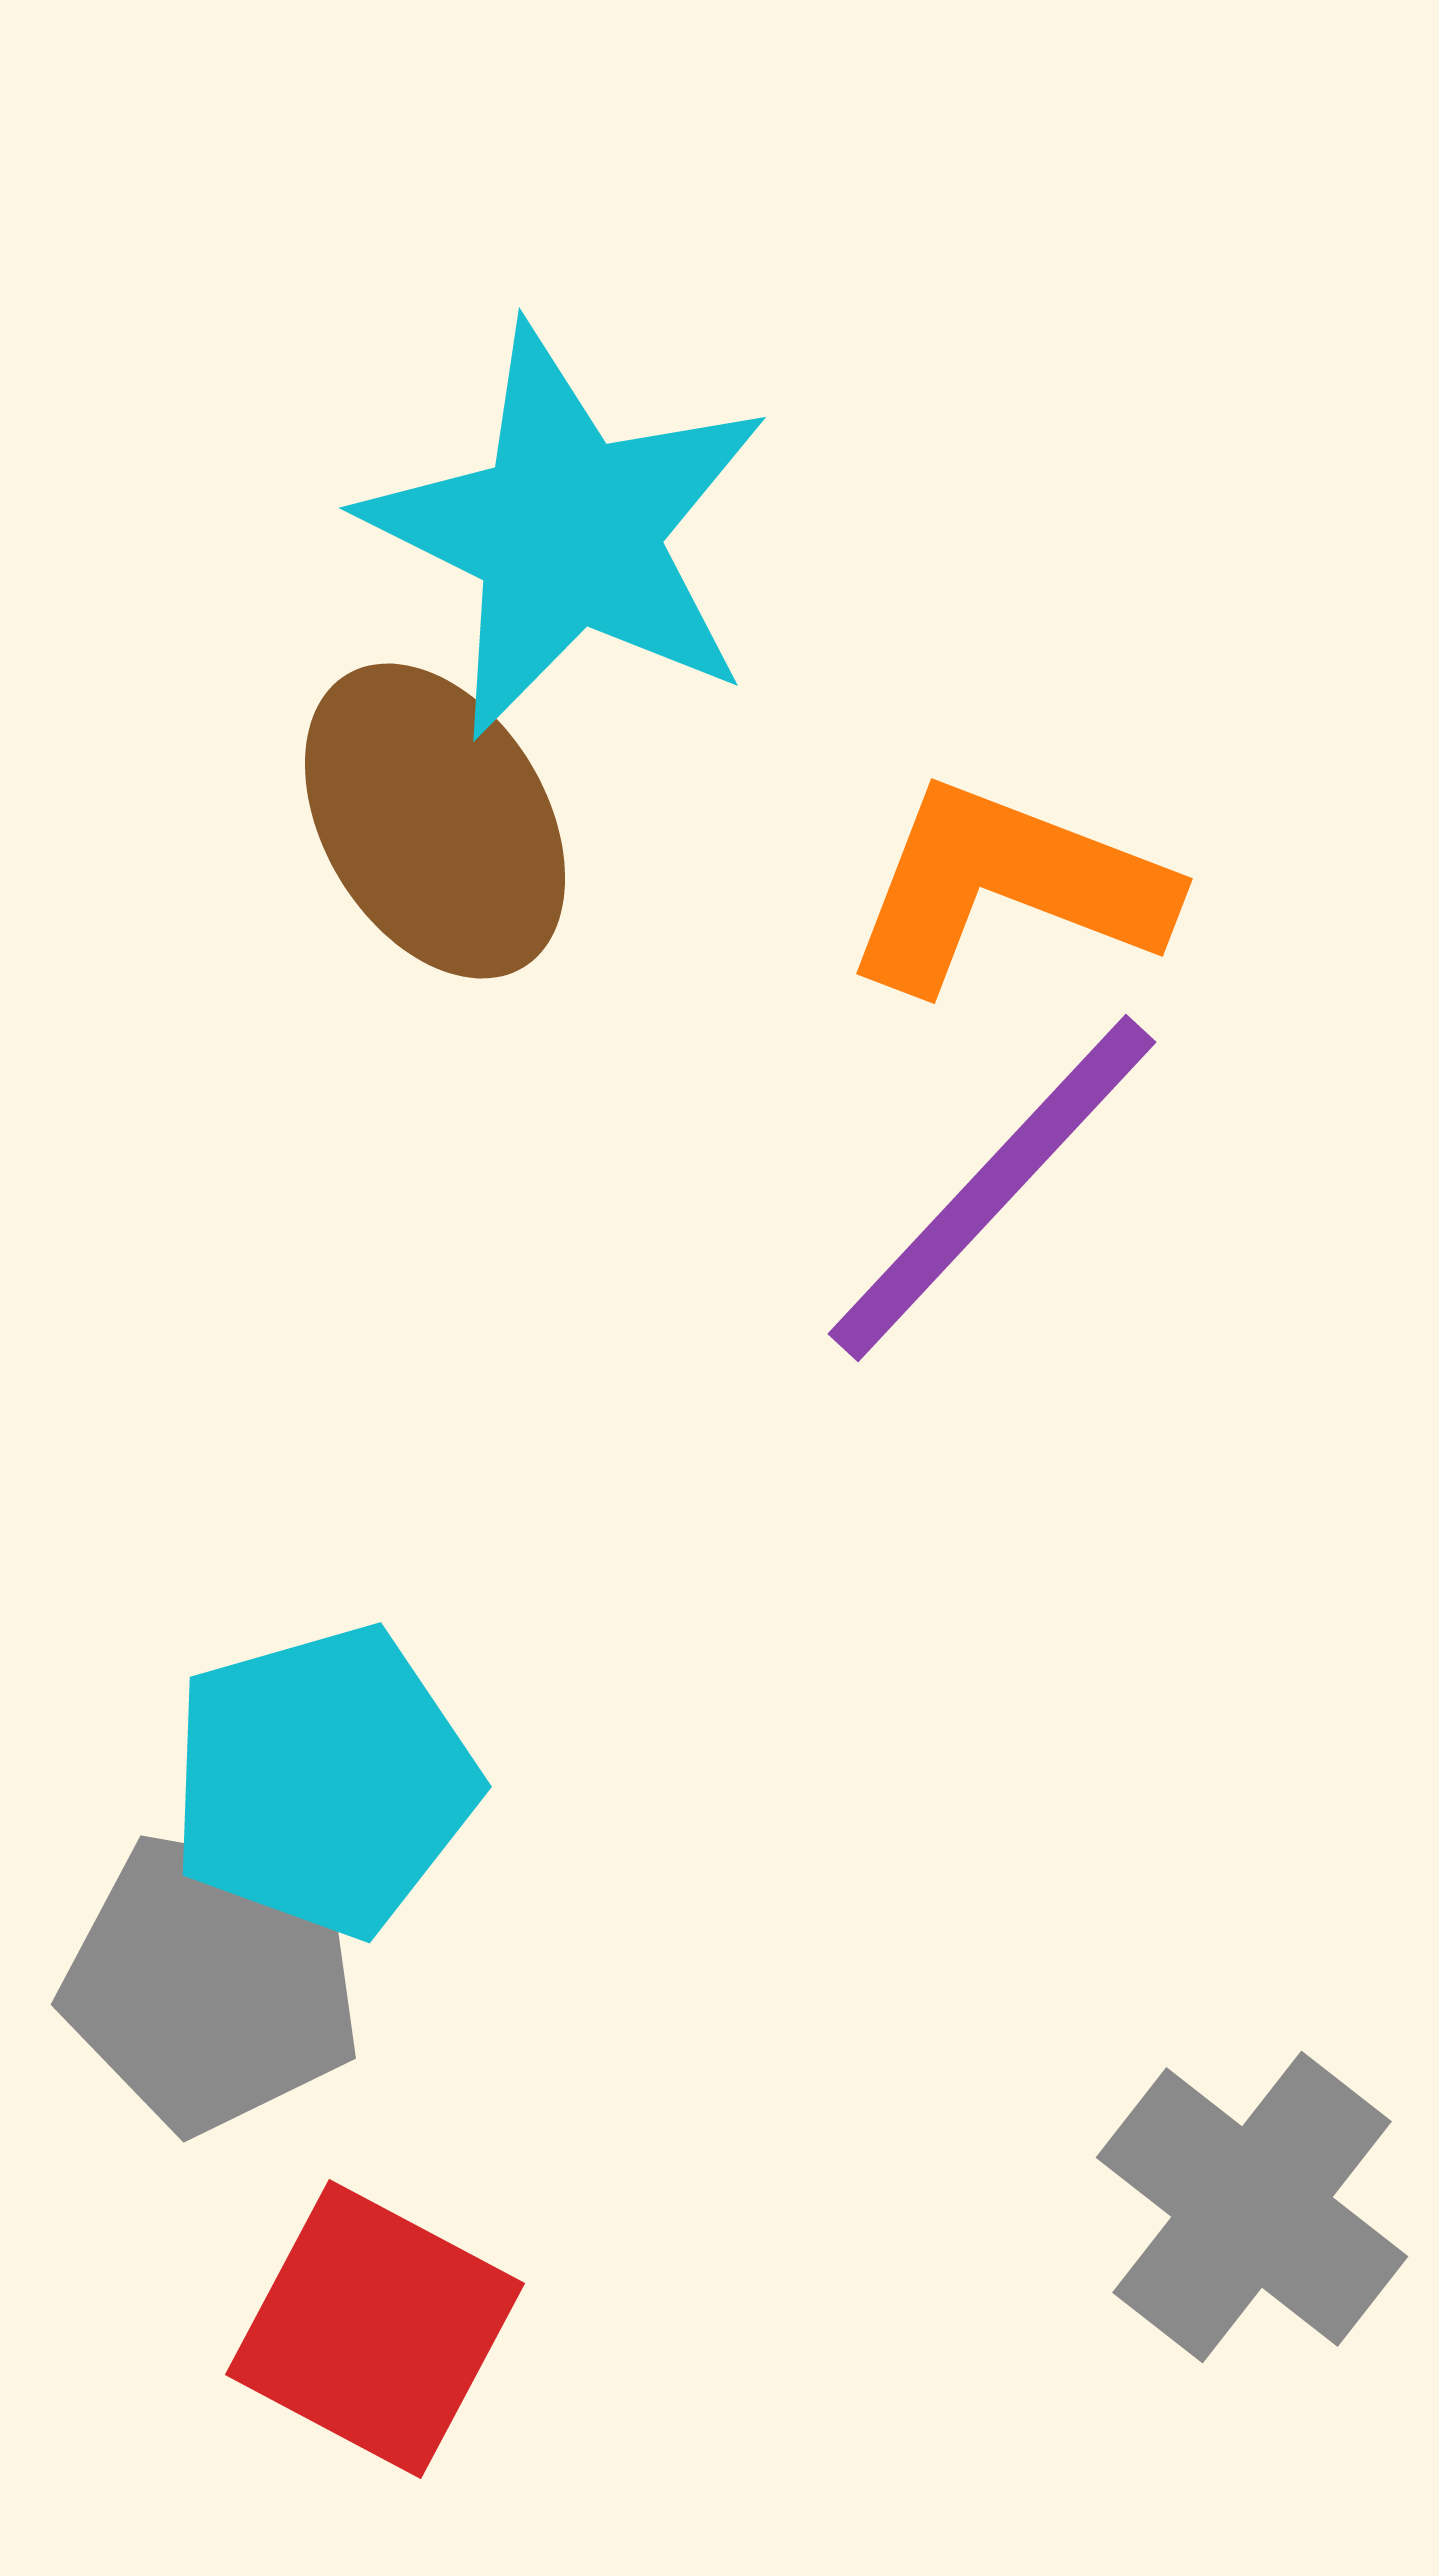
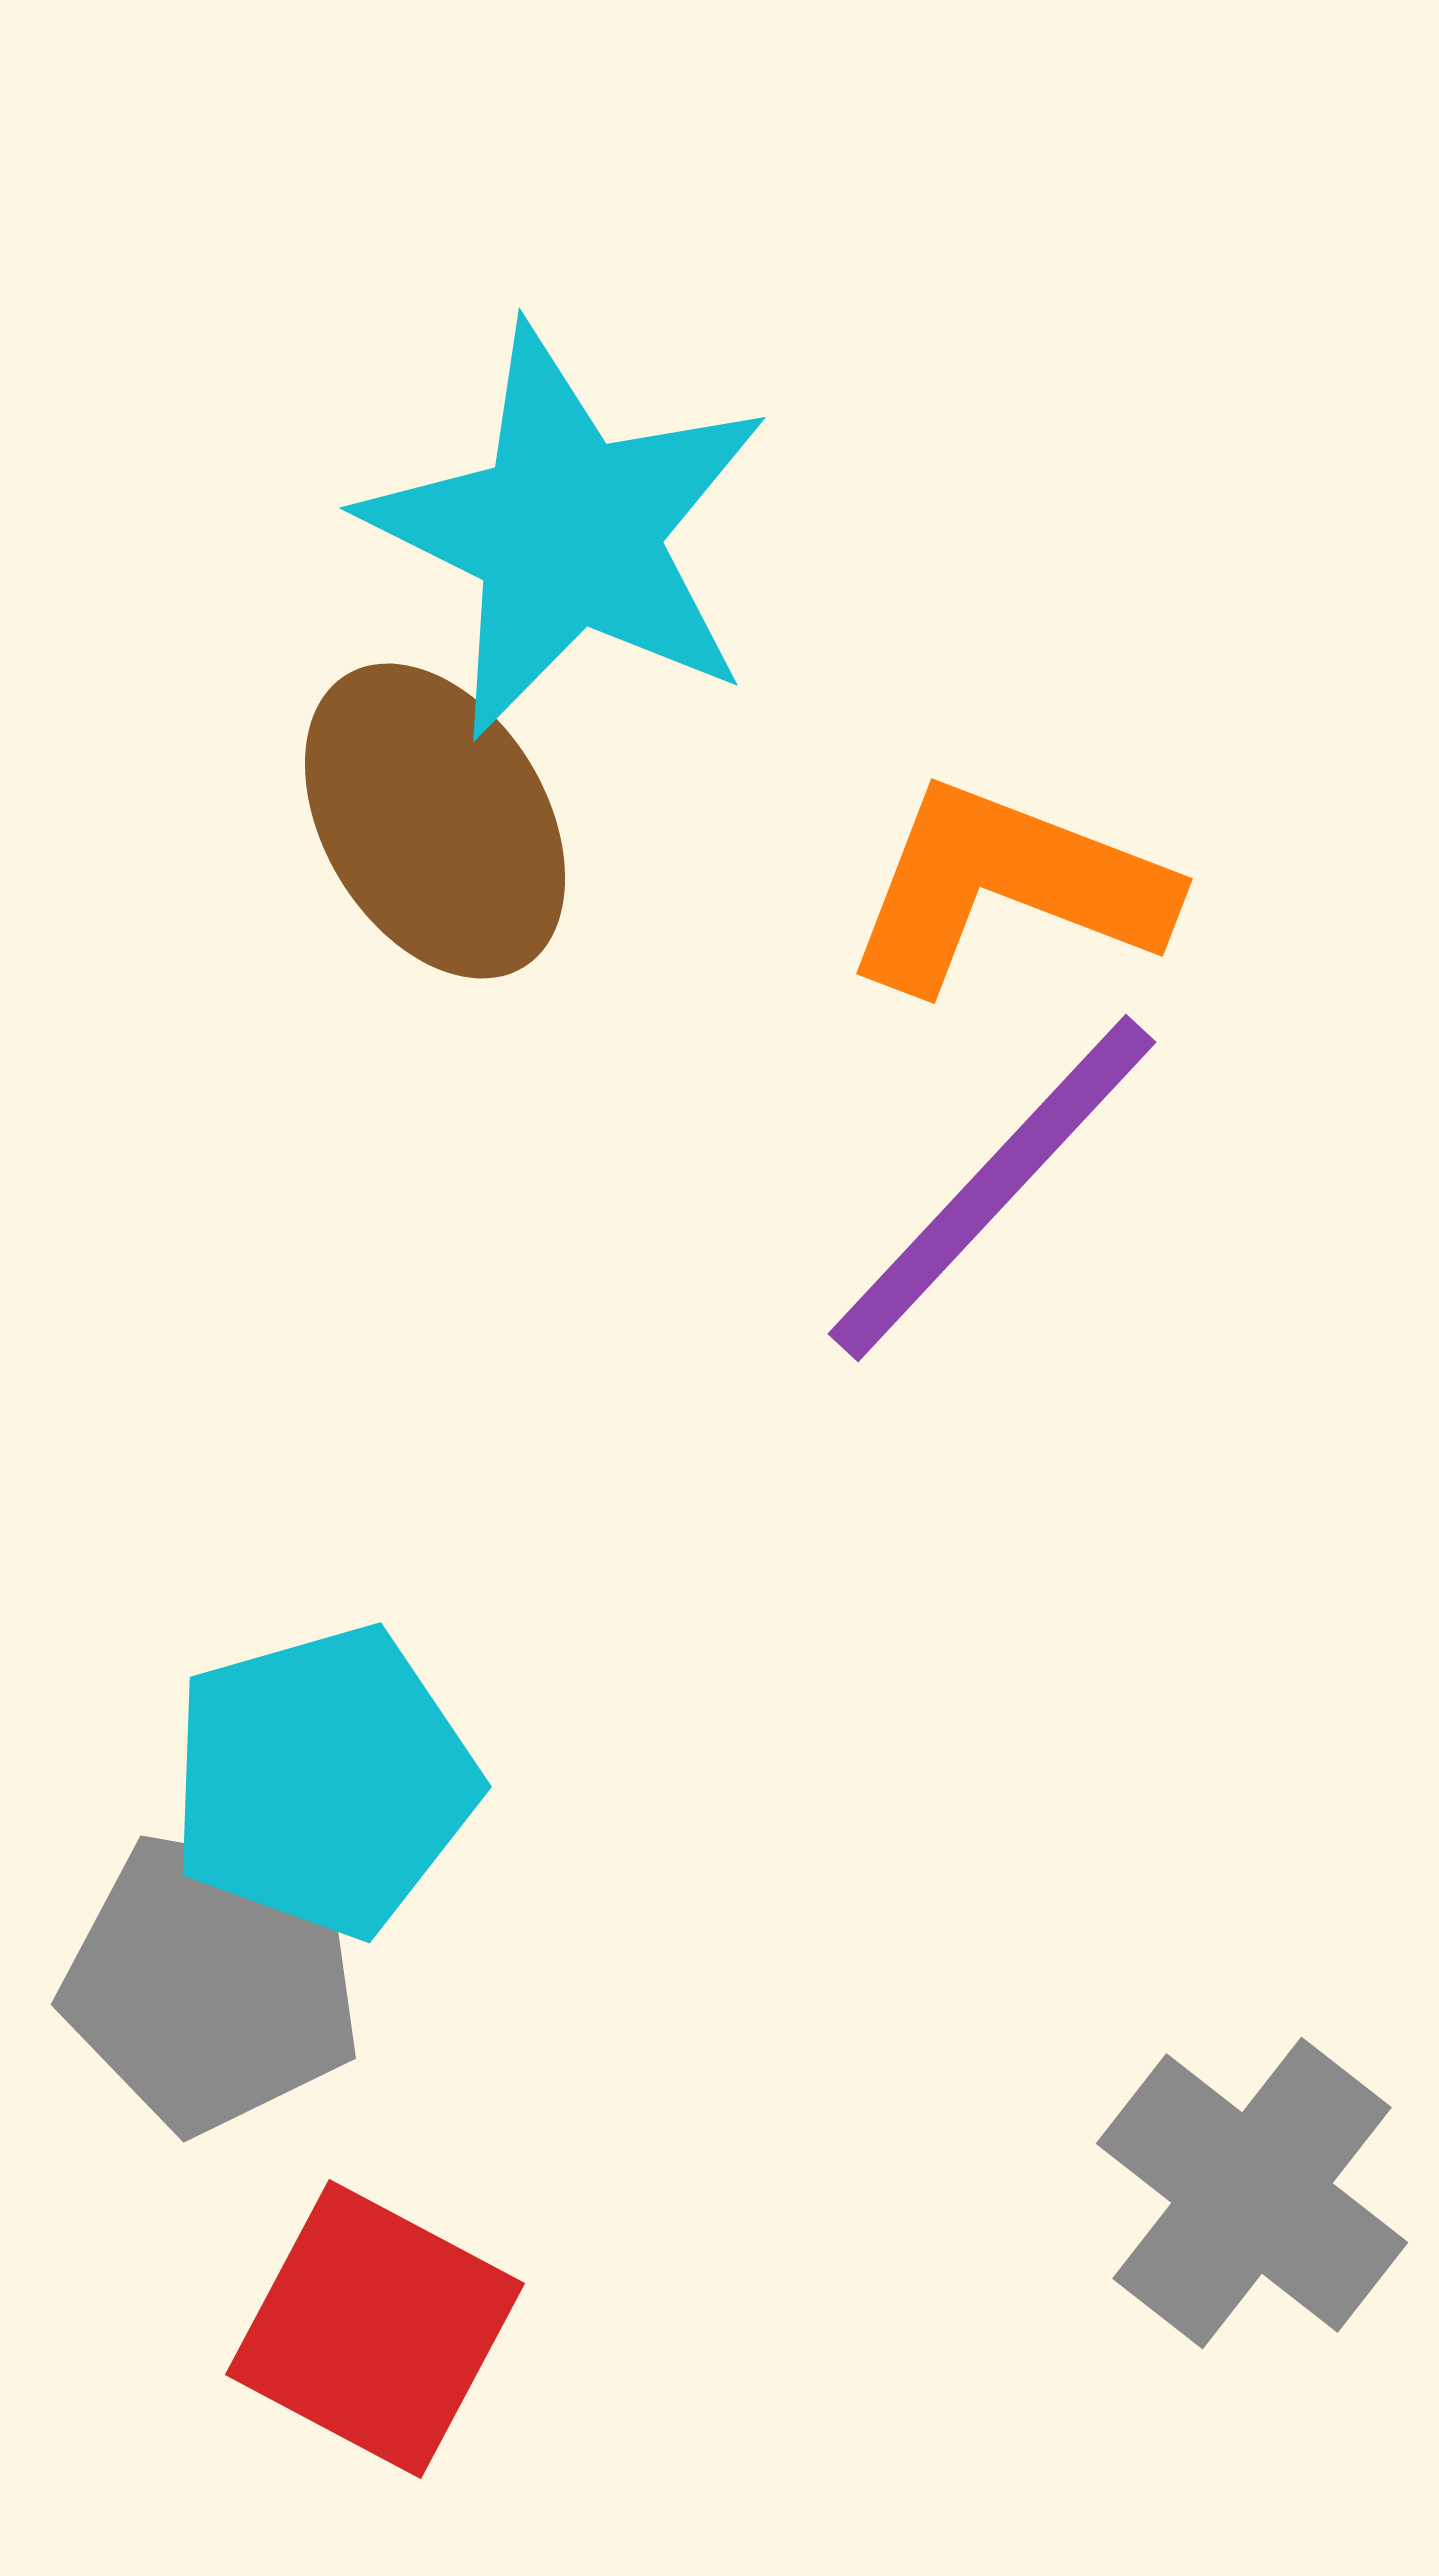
gray cross: moved 14 px up
